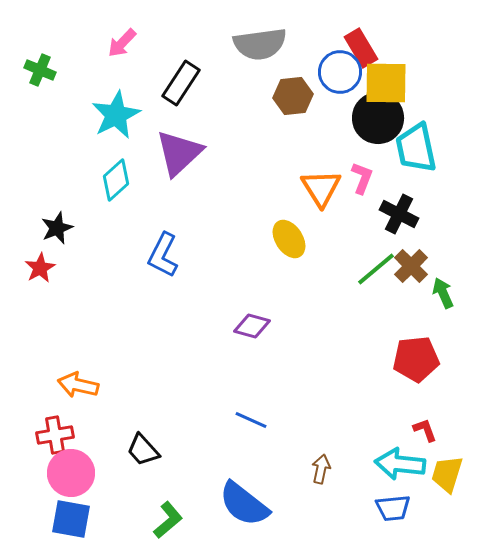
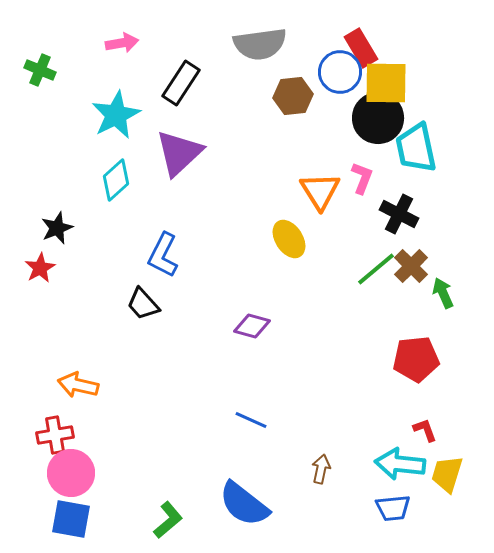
pink arrow: rotated 144 degrees counterclockwise
orange triangle: moved 1 px left, 3 px down
black trapezoid: moved 146 px up
